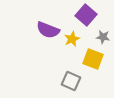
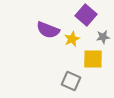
gray star: rotated 16 degrees counterclockwise
yellow square: rotated 20 degrees counterclockwise
